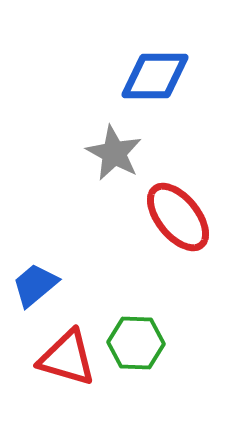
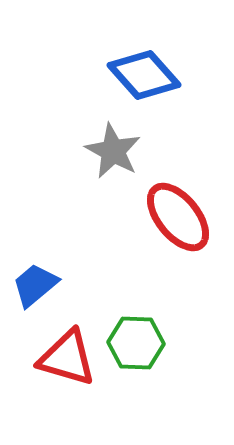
blue diamond: moved 11 px left, 1 px up; rotated 48 degrees clockwise
gray star: moved 1 px left, 2 px up
